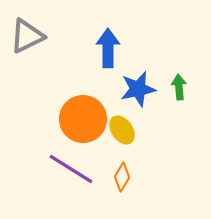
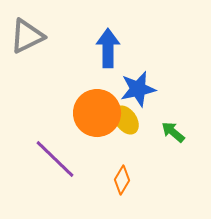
green arrow: moved 6 px left, 45 px down; rotated 45 degrees counterclockwise
orange circle: moved 14 px right, 6 px up
yellow ellipse: moved 4 px right, 10 px up
purple line: moved 16 px left, 10 px up; rotated 12 degrees clockwise
orange diamond: moved 3 px down
